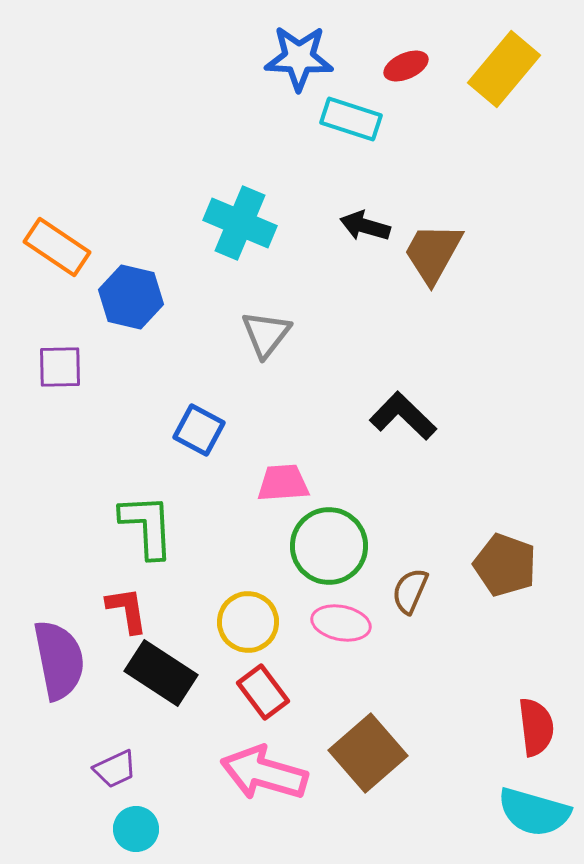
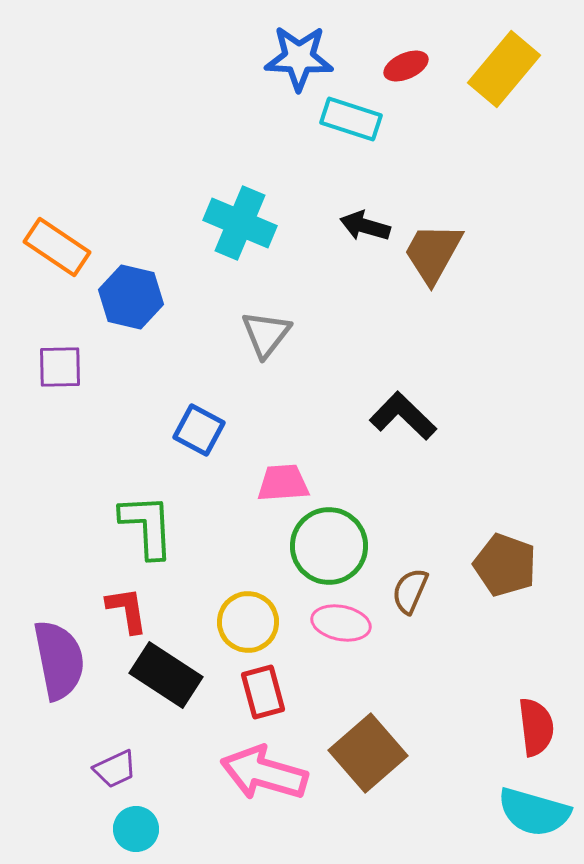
black rectangle: moved 5 px right, 2 px down
red rectangle: rotated 22 degrees clockwise
